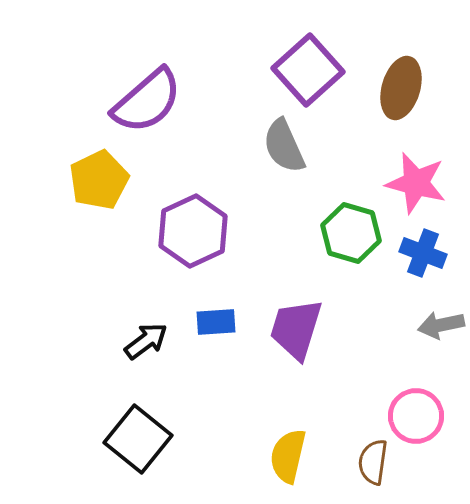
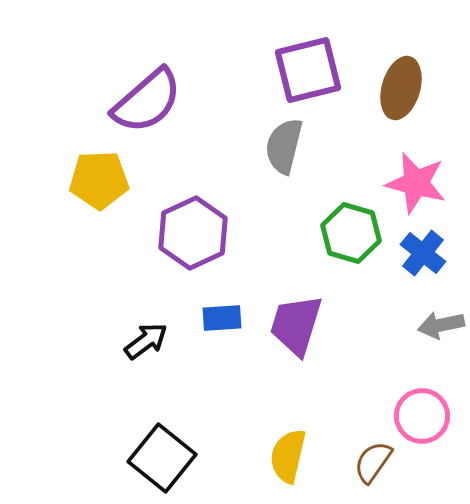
purple square: rotated 28 degrees clockwise
gray semicircle: rotated 38 degrees clockwise
yellow pentagon: rotated 24 degrees clockwise
purple hexagon: moved 2 px down
blue cross: rotated 18 degrees clockwise
blue rectangle: moved 6 px right, 4 px up
purple trapezoid: moved 4 px up
pink circle: moved 6 px right
black square: moved 24 px right, 19 px down
brown semicircle: rotated 27 degrees clockwise
